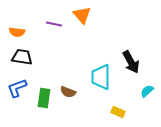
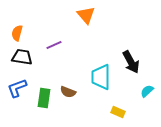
orange triangle: moved 4 px right
purple line: moved 21 px down; rotated 35 degrees counterclockwise
orange semicircle: moved 1 px down; rotated 98 degrees clockwise
